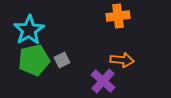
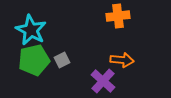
cyan star: moved 2 px right; rotated 12 degrees counterclockwise
